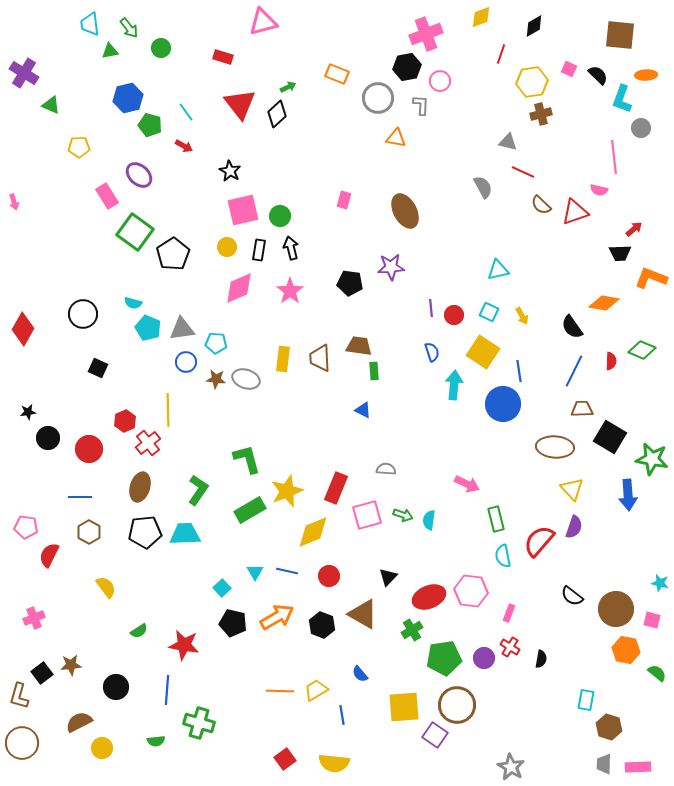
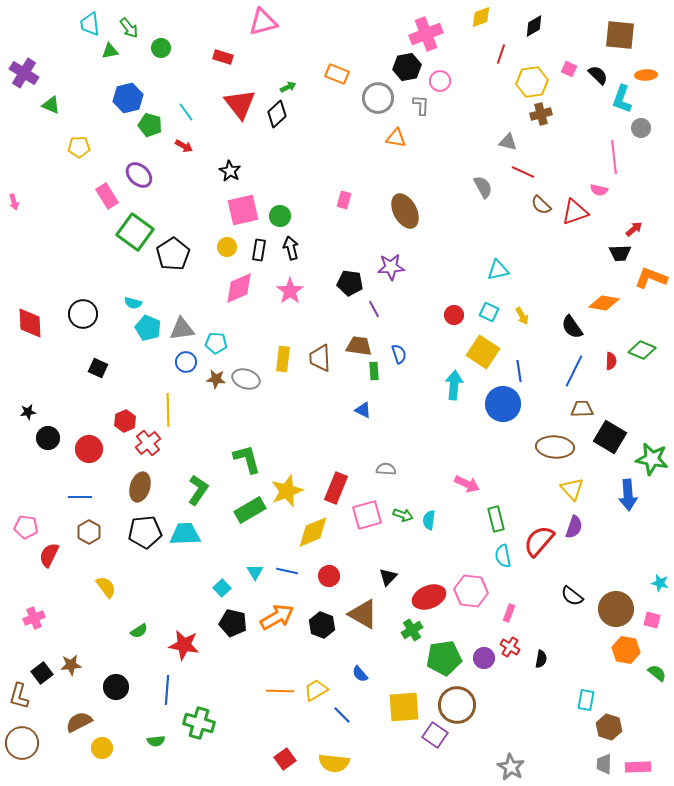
purple line at (431, 308): moved 57 px left, 1 px down; rotated 24 degrees counterclockwise
red diamond at (23, 329): moved 7 px right, 6 px up; rotated 32 degrees counterclockwise
blue semicircle at (432, 352): moved 33 px left, 2 px down
blue line at (342, 715): rotated 36 degrees counterclockwise
